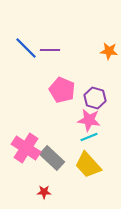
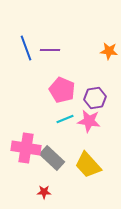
blue line: rotated 25 degrees clockwise
purple hexagon: rotated 25 degrees counterclockwise
pink star: moved 1 px down
cyan line: moved 24 px left, 18 px up
pink cross: rotated 24 degrees counterclockwise
